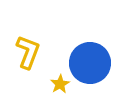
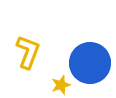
yellow star: moved 1 px right, 1 px down; rotated 12 degrees clockwise
